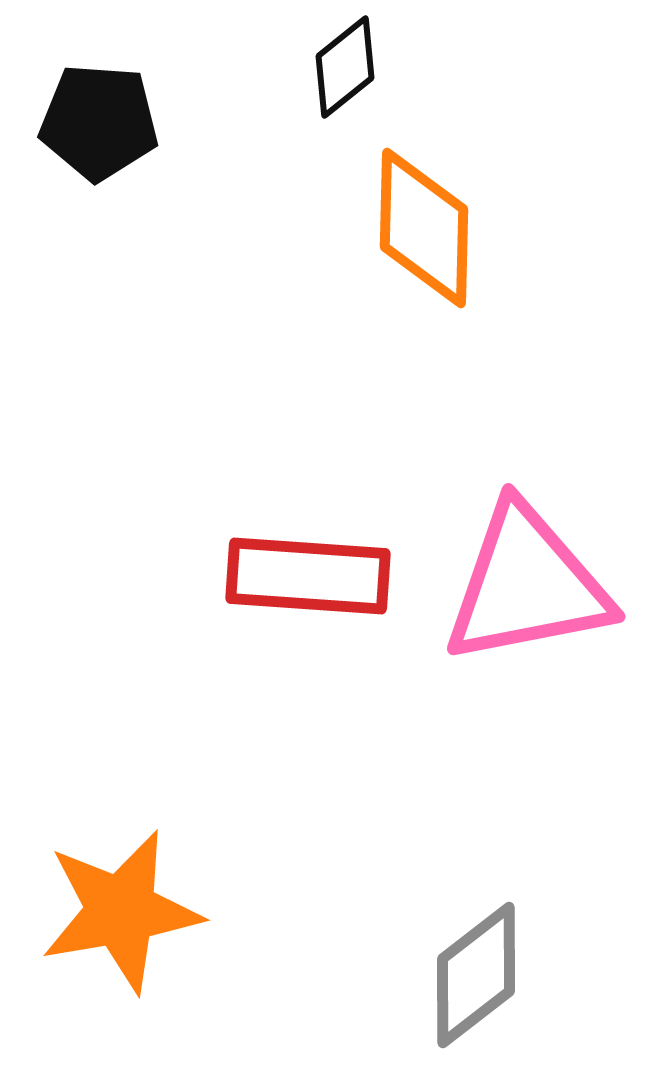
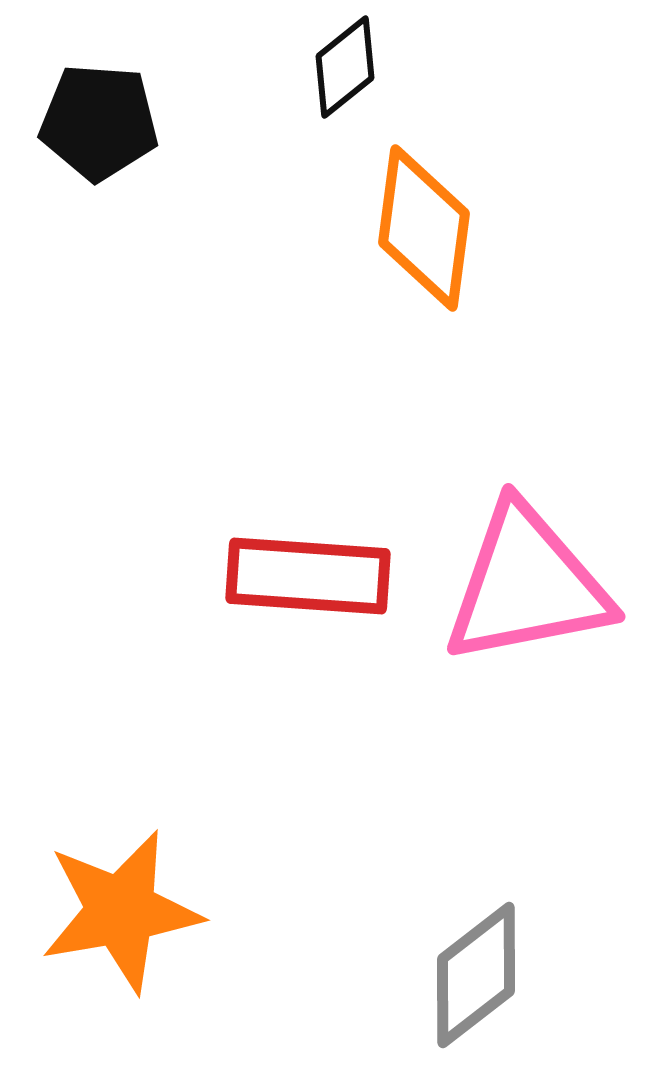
orange diamond: rotated 6 degrees clockwise
